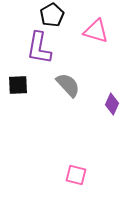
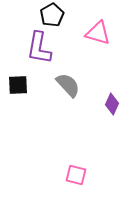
pink triangle: moved 2 px right, 2 px down
